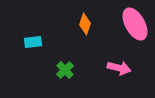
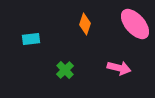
pink ellipse: rotated 12 degrees counterclockwise
cyan rectangle: moved 2 px left, 3 px up
